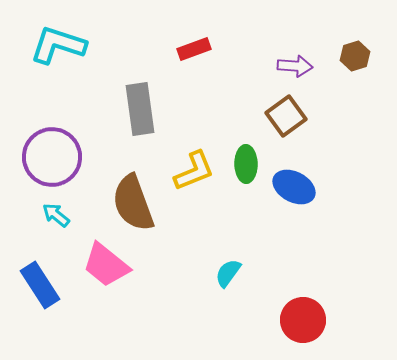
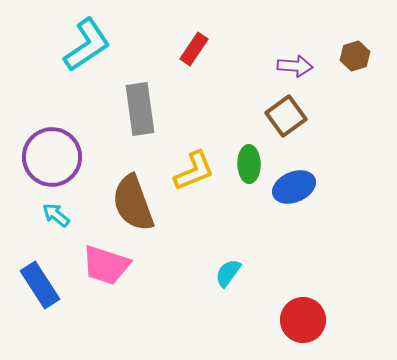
cyan L-shape: moved 29 px right; rotated 128 degrees clockwise
red rectangle: rotated 36 degrees counterclockwise
green ellipse: moved 3 px right
blue ellipse: rotated 51 degrees counterclockwise
pink trapezoid: rotated 21 degrees counterclockwise
